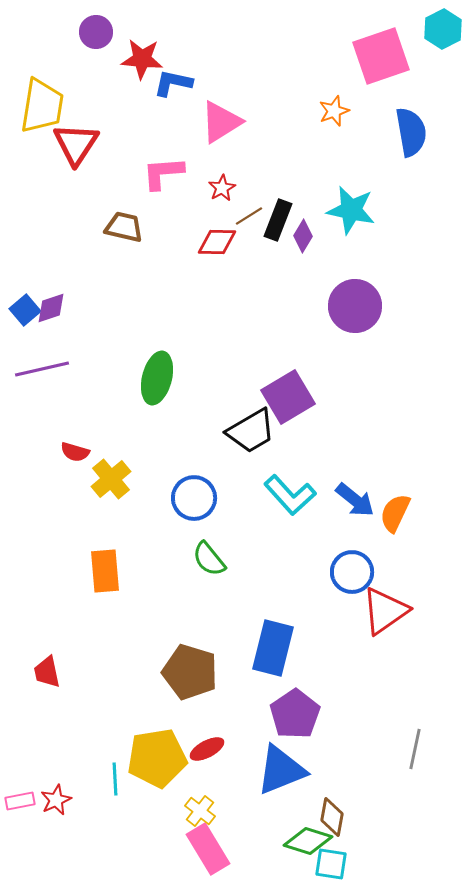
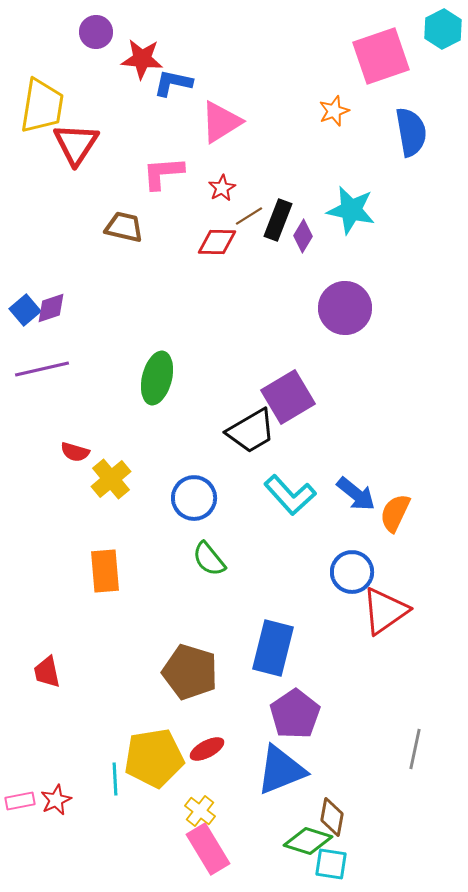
purple circle at (355, 306): moved 10 px left, 2 px down
blue arrow at (355, 500): moved 1 px right, 6 px up
yellow pentagon at (157, 758): moved 3 px left
